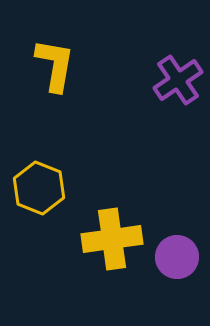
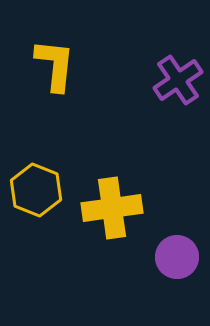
yellow L-shape: rotated 4 degrees counterclockwise
yellow hexagon: moved 3 px left, 2 px down
yellow cross: moved 31 px up
